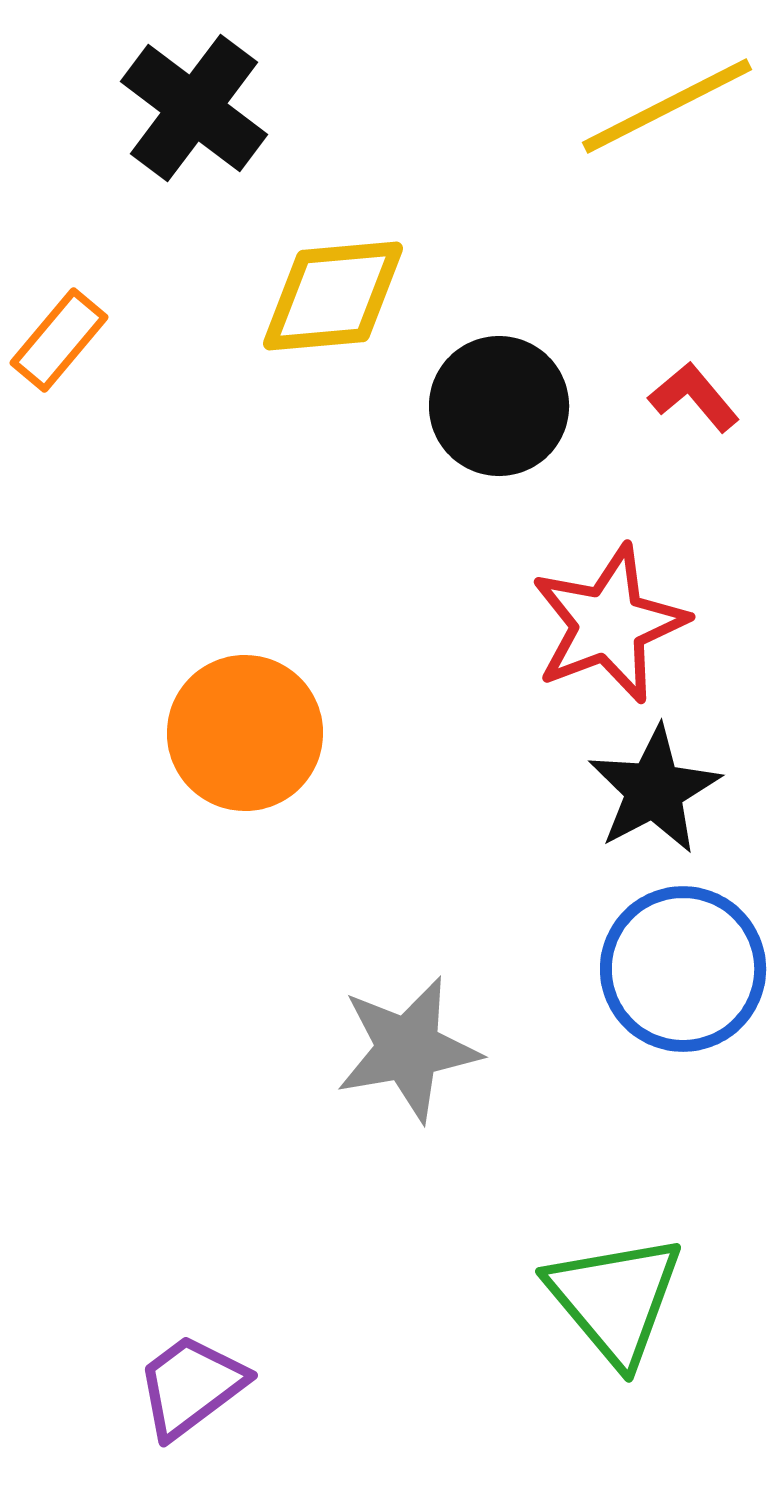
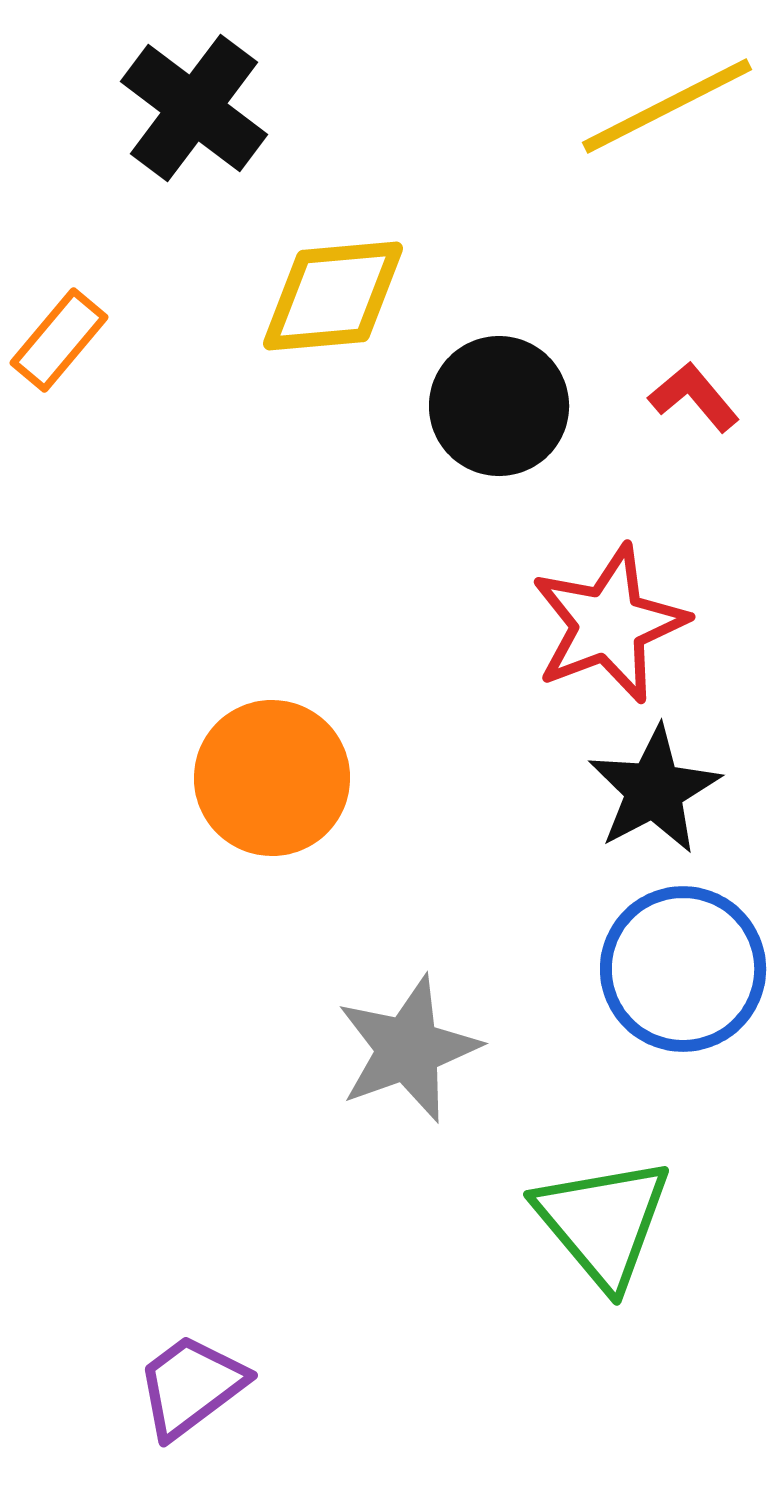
orange circle: moved 27 px right, 45 px down
gray star: rotated 10 degrees counterclockwise
green triangle: moved 12 px left, 77 px up
